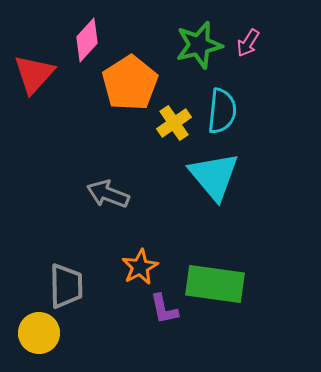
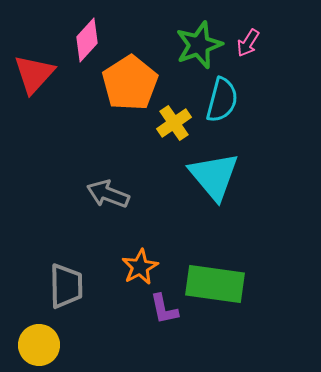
green star: rotated 6 degrees counterclockwise
cyan semicircle: moved 11 px up; rotated 9 degrees clockwise
yellow circle: moved 12 px down
